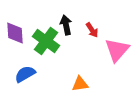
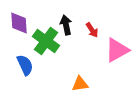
purple diamond: moved 4 px right, 10 px up
pink triangle: rotated 20 degrees clockwise
blue semicircle: moved 9 px up; rotated 95 degrees clockwise
